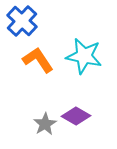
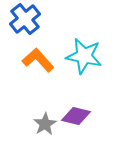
blue cross: moved 3 px right, 2 px up; rotated 8 degrees clockwise
orange L-shape: rotated 8 degrees counterclockwise
purple diamond: rotated 16 degrees counterclockwise
